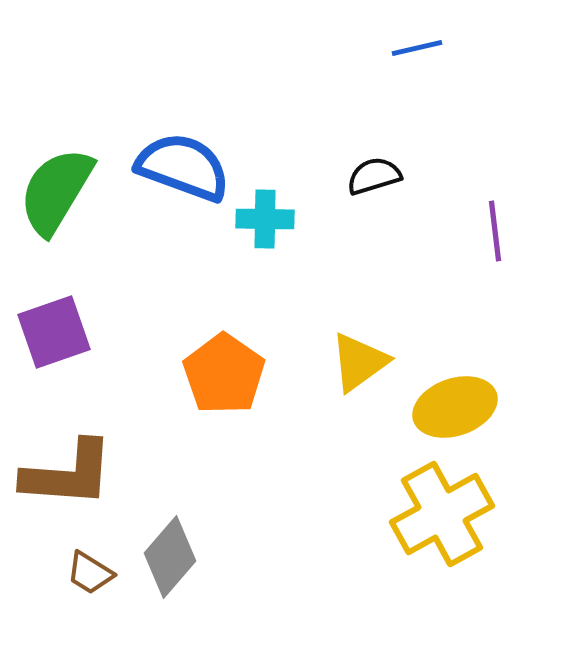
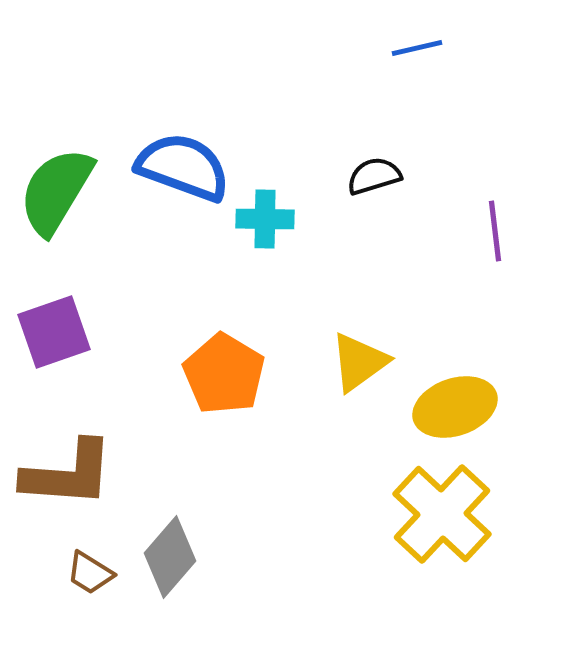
orange pentagon: rotated 4 degrees counterclockwise
yellow cross: rotated 18 degrees counterclockwise
